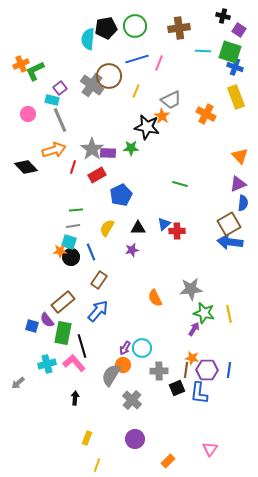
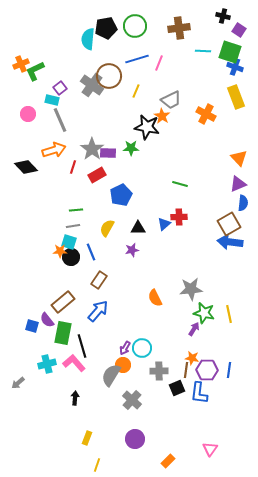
orange triangle at (240, 156): moved 1 px left, 2 px down
red cross at (177, 231): moved 2 px right, 14 px up
